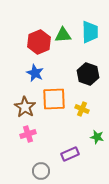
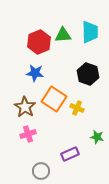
blue star: rotated 18 degrees counterclockwise
orange square: rotated 35 degrees clockwise
yellow cross: moved 5 px left, 1 px up
